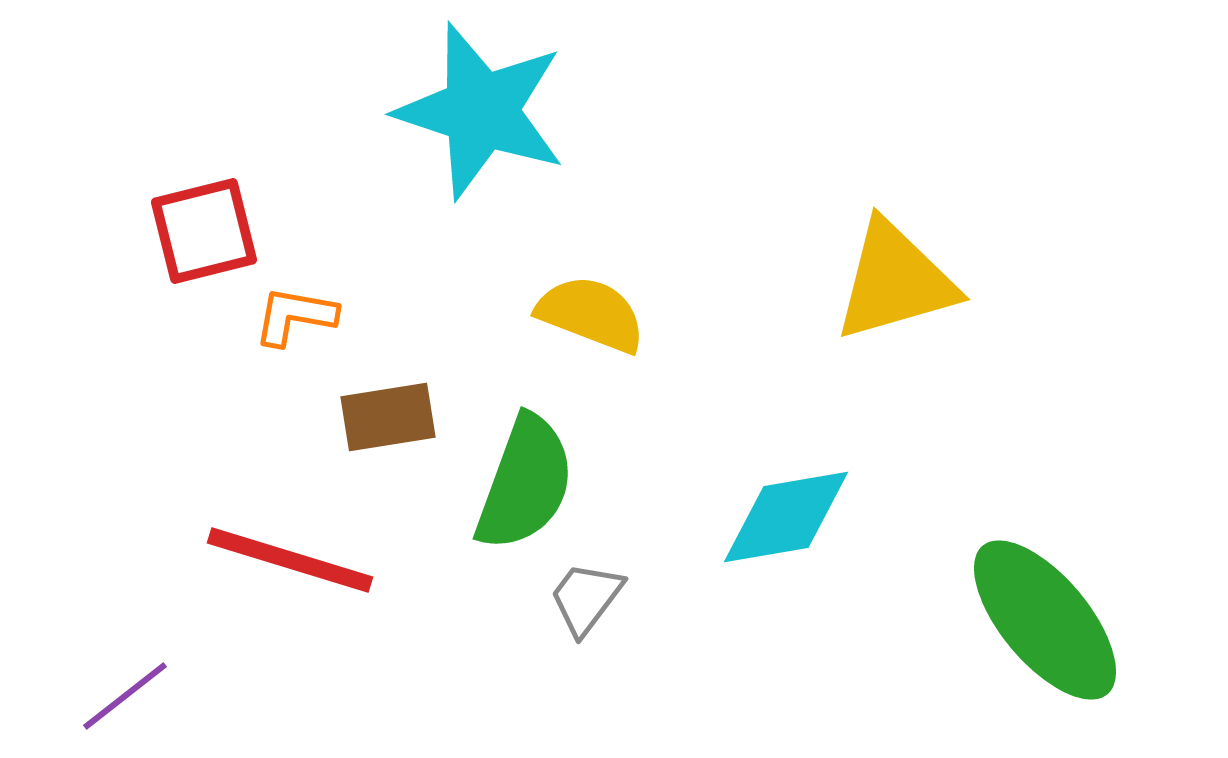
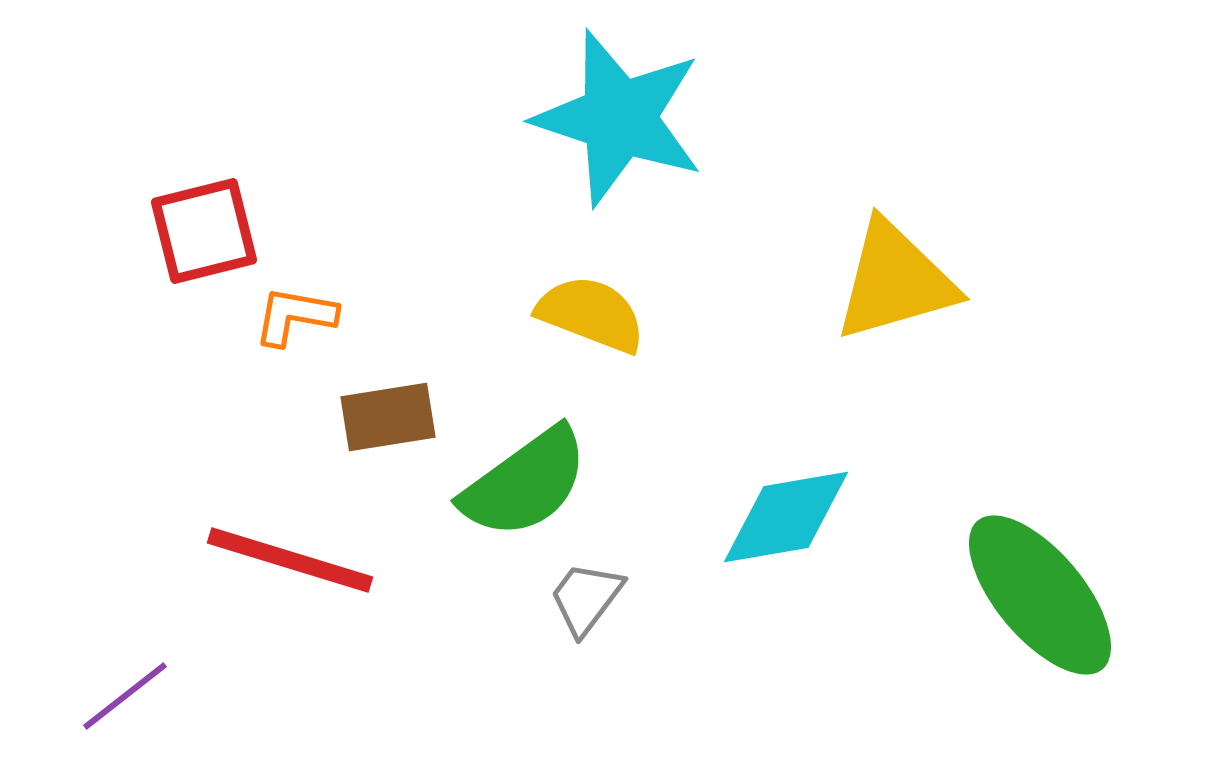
cyan star: moved 138 px right, 7 px down
green semicircle: rotated 34 degrees clockwise
green ellipse: moved 5 px left, 25 px up
